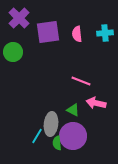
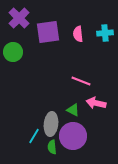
pink semicircle: moved 1 px right
cyan line: moved 3 px left
green semicircle: moved 5 px left, 4 px down
